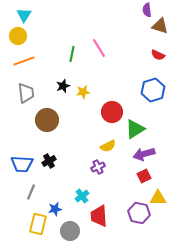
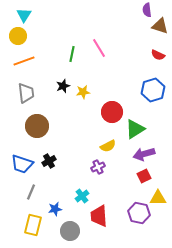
brown circle: moved 10 px left, 6 px down
blue trapezoid: rotated 15 degrees clockwise
yellow rectangle: moved 5 px left, 1 px down
